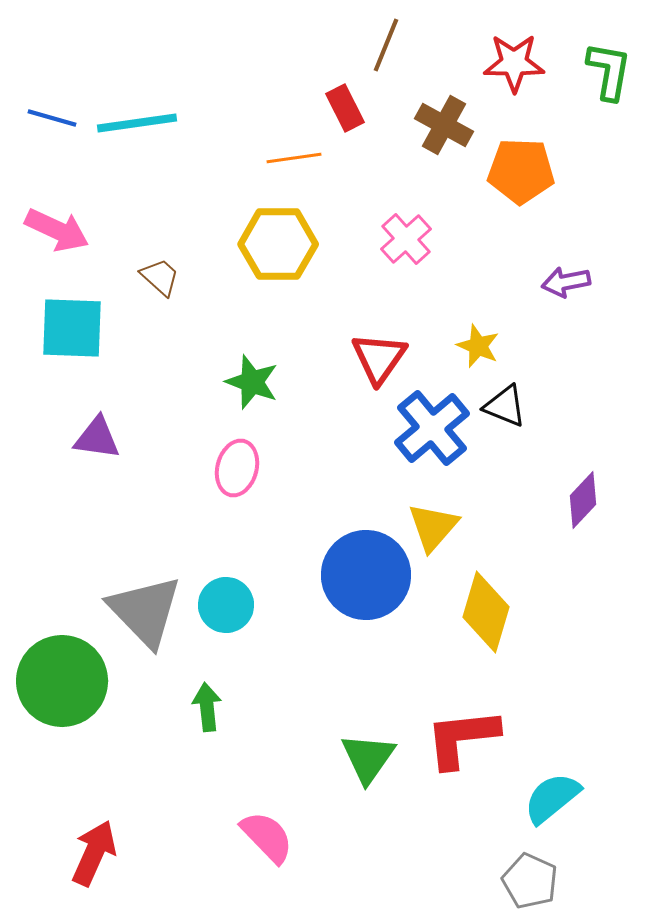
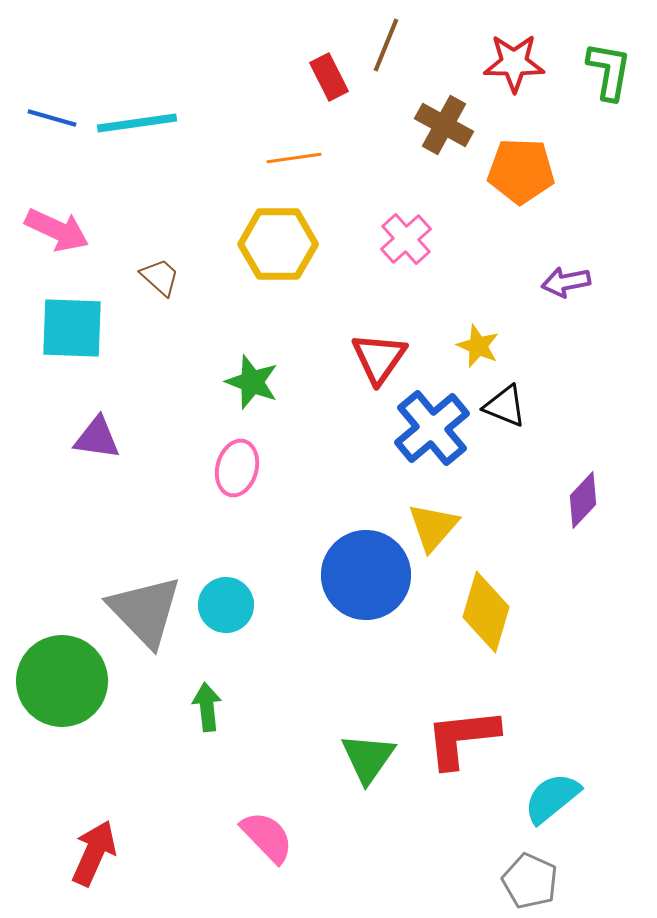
red rectangle: moved 16 px left, 31 px up
